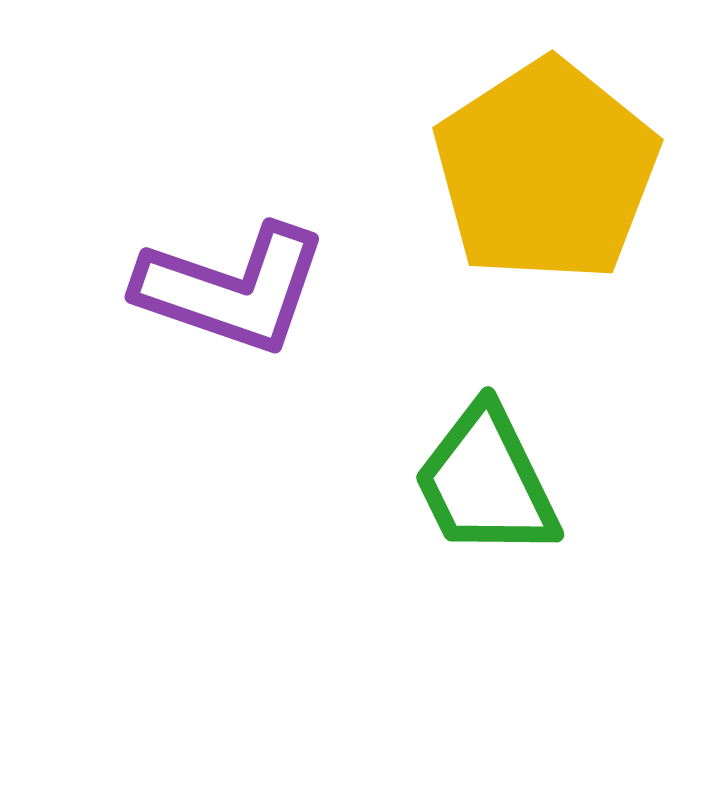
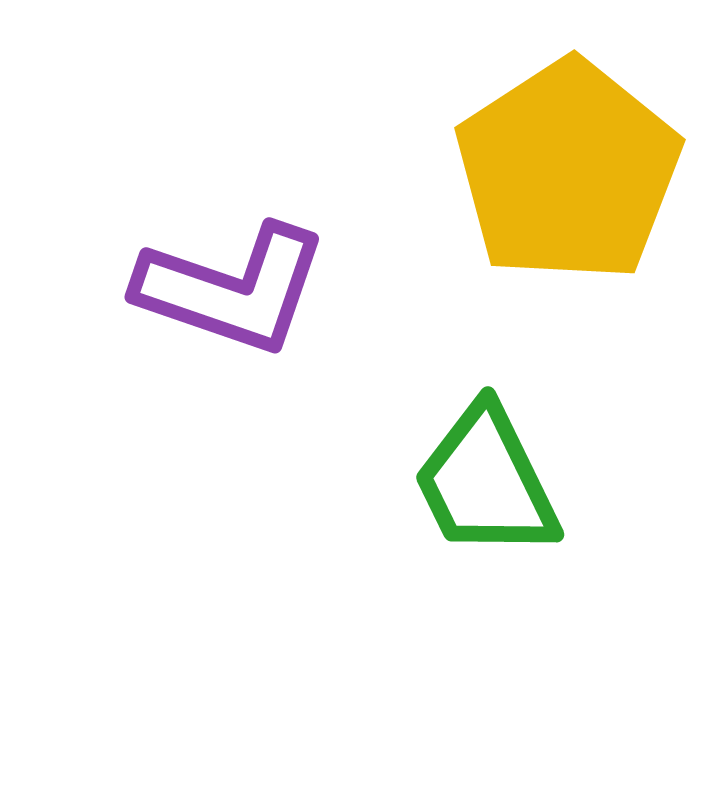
yellow pentagon: moved 22 px right
